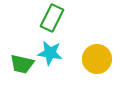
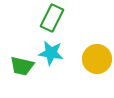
cyan star: moved 1 px right
green trapezoid: moved 2 px down
